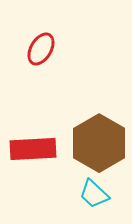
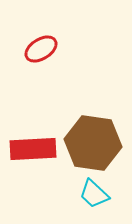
red ellipse: rotated 28 degrees clockwise
brown hexagon: moved 6 px left; rotated 22 degrees counterclockwise
